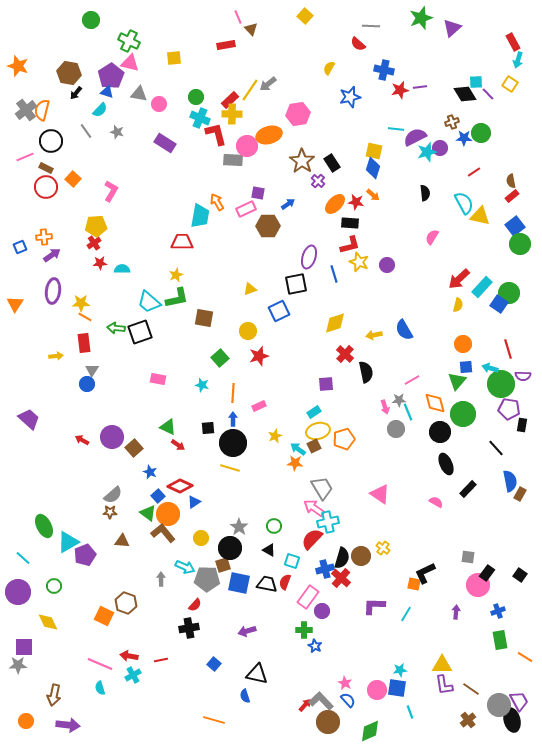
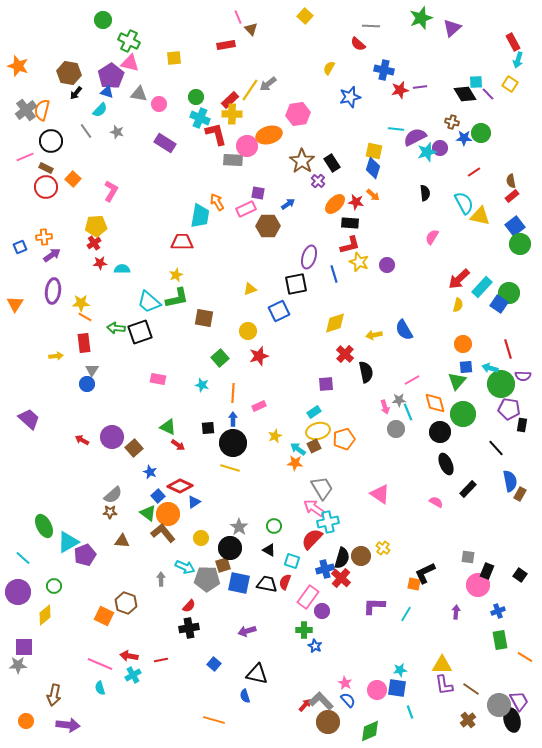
green circle at (91, 20): moved 12 px right
brown cross at (452, 122): rotated 32 degrees clockwise
black rectangle at (487, 573): moved 2 px up; rotated 14 degrees counterclockwise
red semicircle at (195, 605): moved 6 px left, 1 px down
yellow diamond at (48, 622): moved 3 px left, 7 px up; rotated 75 degrees clockwise
